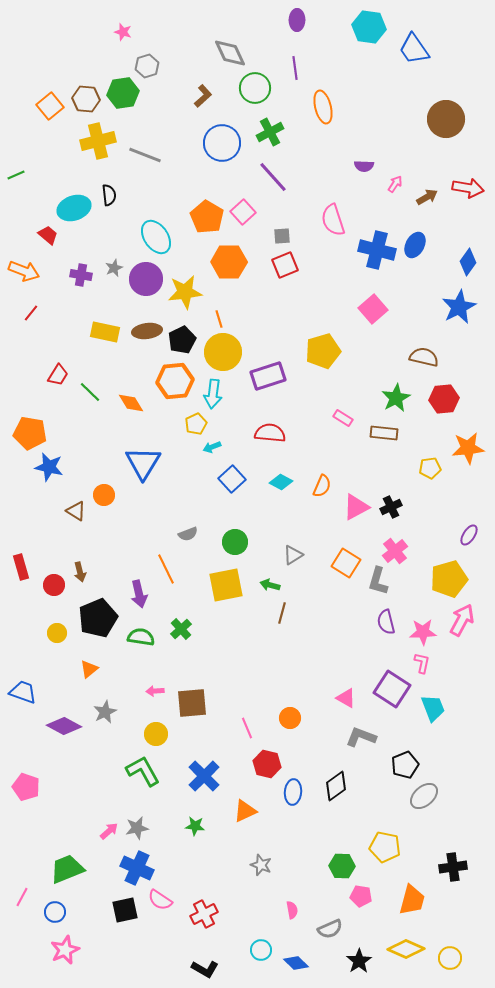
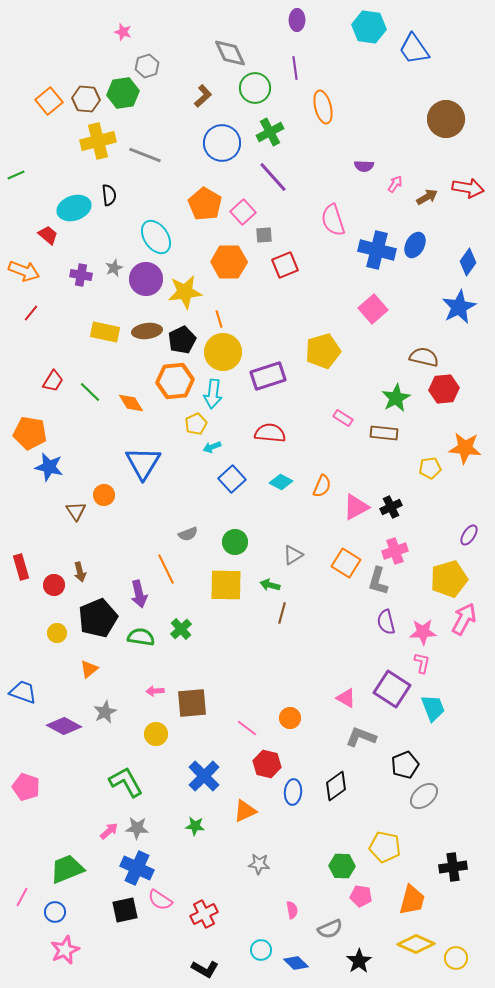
orange square at (50, 106): moved 1 px left, 5 px up
orange pentagon at (207, 217): moved 2 px left, 13 px up
gray square at (282, 236): moved 18 px left, 1 px up
red trapezoid at (58, 375): moved 5 px left, 6 px down
red hexagon at (444, 399): moved 10 px up
orange star at (468, 448): moved 3 px left; rotated 12 degrees clockwise
brown triangle at (76, 511): rotated 25 degrees clockwise
pink cross at (395, 551): rotated 20 degrees clockwise
yellow square at (226, 585): rotated 12 degrees clockwise
pink arrow at (462, 620): moved 2 px right, 1 px up
pink line at (247, 728): rotated 30 degrees counterclockwise
green L-shape at (143, 771): moved 17 px left, 11 px down
gray star at (137, 828): rotated 15 degrees clockwise
gray star at (261, 865): moved 2 px left, 1 px up; rotated 15 degrees counterclockwise
yellow diamond at (406, 949): moved 10 px right, 5 px up
yellow circle at (450, 958): moved 6 px right
